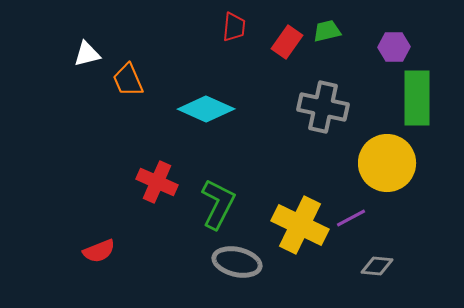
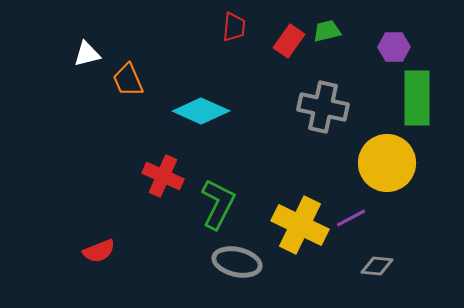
red rectangle: moved 2 px right, 1 px up
cyan diamond: moved 5 px left, 2 px down
red cross: moved 6 px right, 6 px up
